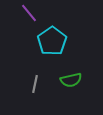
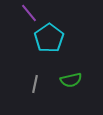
cyan pentagon: moved 3 px left, 3 px up
